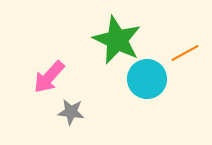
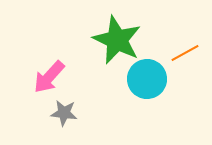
gray star: moved 7 px left, 1 px down
